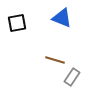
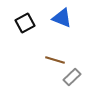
black square: moved 8 px right; rotated 18 degrees counterclockwise
gray rectangle: rotated 12 degrees clockwise
